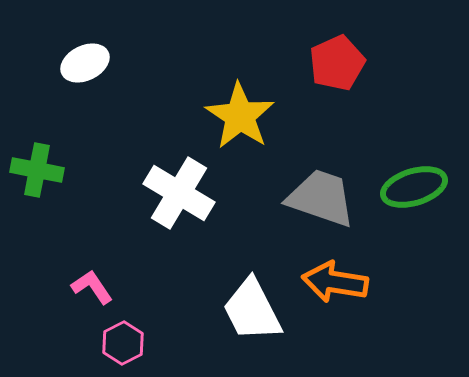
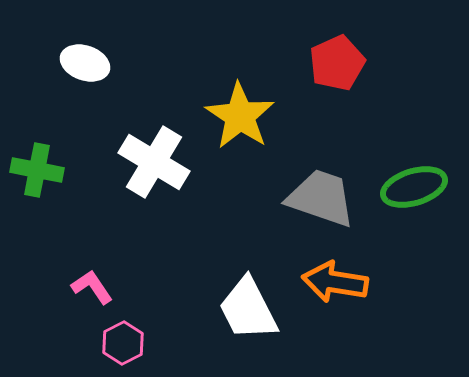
white ellipse: rotated 45 degrees clockwise
white cross: moved 25 px left, 31 px up
white trapezoid: moved 4 px left, 1 px up
